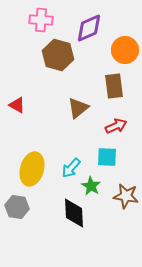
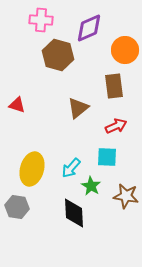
red triangle: rotated 12 degrees counterclockwise
